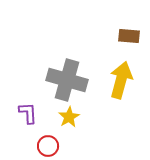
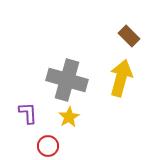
brown rectangle: rotated 40 degrees clockwise
yellow arrow: moved 2 px up
